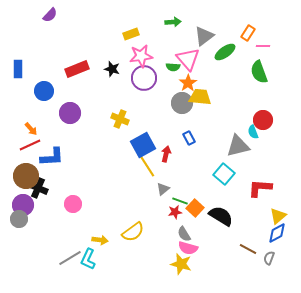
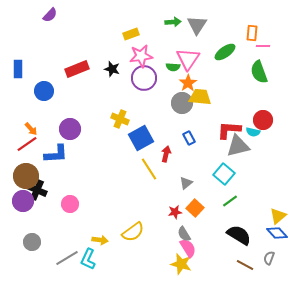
orange rectangle at (248, 33): moved 4 px right; rotated 28 degrees counterclockwise
gray triangle at (204, 36): moved 7 px left, 11 px up; rotated 20 degrees counterclockwise
pink triangle at (188, 59): rotated 15 degrees clockwise
purple circle at (70, 113): moved 16 px down
cyan semicircle at (253, 132): rotated 56 degrees counterclockwise
red line at (30, 145): moved 3 px left, 1 px up; rotated 10 degrees counterclockwise
blue square at (143, 145): moved 2 px left, 7 px up
blue L-shape at (52, 157): moved 4 px right, 3 px up
yellow line at (147, 166): moved 2 px right, 3 px down
black cross at (38, 188): moved 1 px left, 2 px down
red L-shape at (260, 188): moved 31 px left, 58 px up
gray triangle at (163, 189): moved 23 px right, 6 px up
green line at (180, 201): moved 50 px right; rotated 56 degrees counterclockwise
pink circle at (73, 204): moved 3 px left
purple circle at (23, 205): moved 4 px up
black semicircle at (221, 216): moved 18 px right, 19 px down
gray circle at (19, 219): moved 13 px right, 23 px down
blue diamond at (277, 233): rotated 75 degrees clockwise
pink semicircle at (188, 248): rotated 138 degrees counterclockwise
brown line at (248, 249): moved 3 px left, 16 px down
gray line at (70, 258): moved 3 px left
